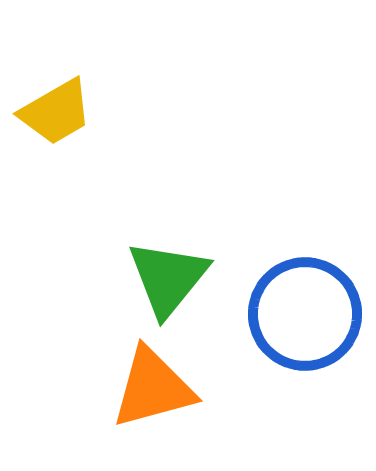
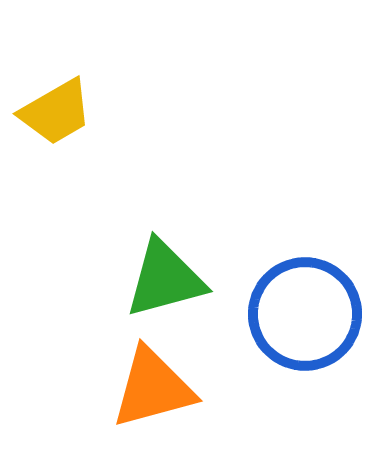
green triangle: moved 3 px left, 1 px down; rotated 36 degrees clockwise
